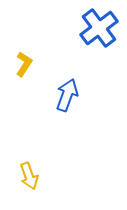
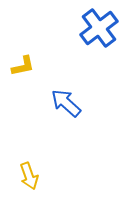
yellow L-shape: moved 1 px left, 2 px down; rotated 45 degrees clockwise
blue arrow: moved 1 px left, 8 px down; rotated 68 degrees counterclockwise
